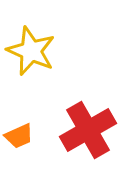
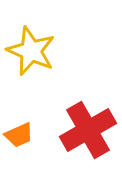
orange trapezoid: moved 1 px up
